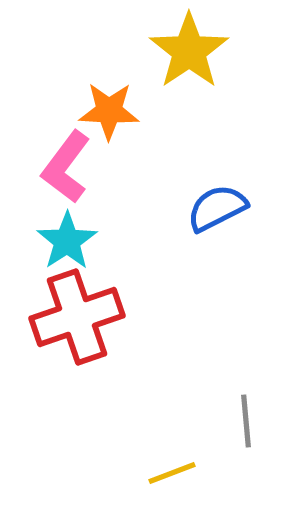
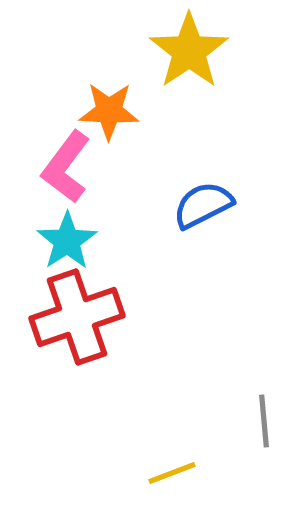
blue semicircle: moved 14 px left, 3 px up
gray line: moved 18 px right
